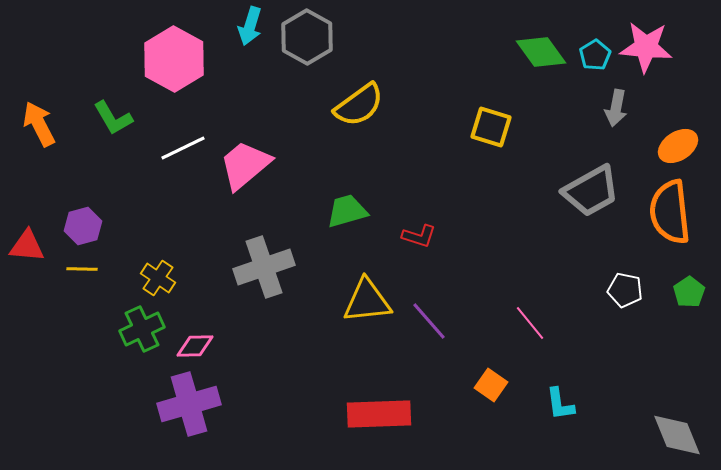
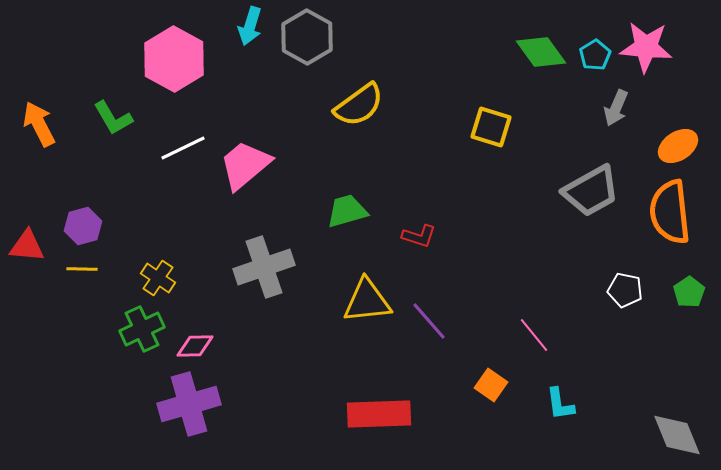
gray arrow: rotated 12 degrees clockwise
pink line: moved 4 px right, 12 px down
